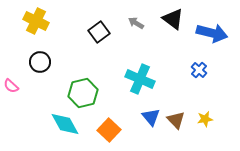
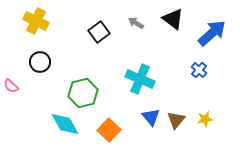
blue arrow: rotated 56 degrees counterclockwise
brown triangle: rotated 24 degrees clockwise
